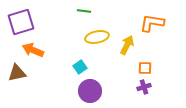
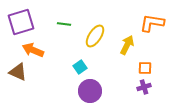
green line: moved 20 px left, 13 px down
yellow ellipse: moved 2 px left, 1 px up; rotated 45 degrees counterclockwise
brown triangle: moved 1 px right, 1 px up; rotated 36 degrees clockwise
